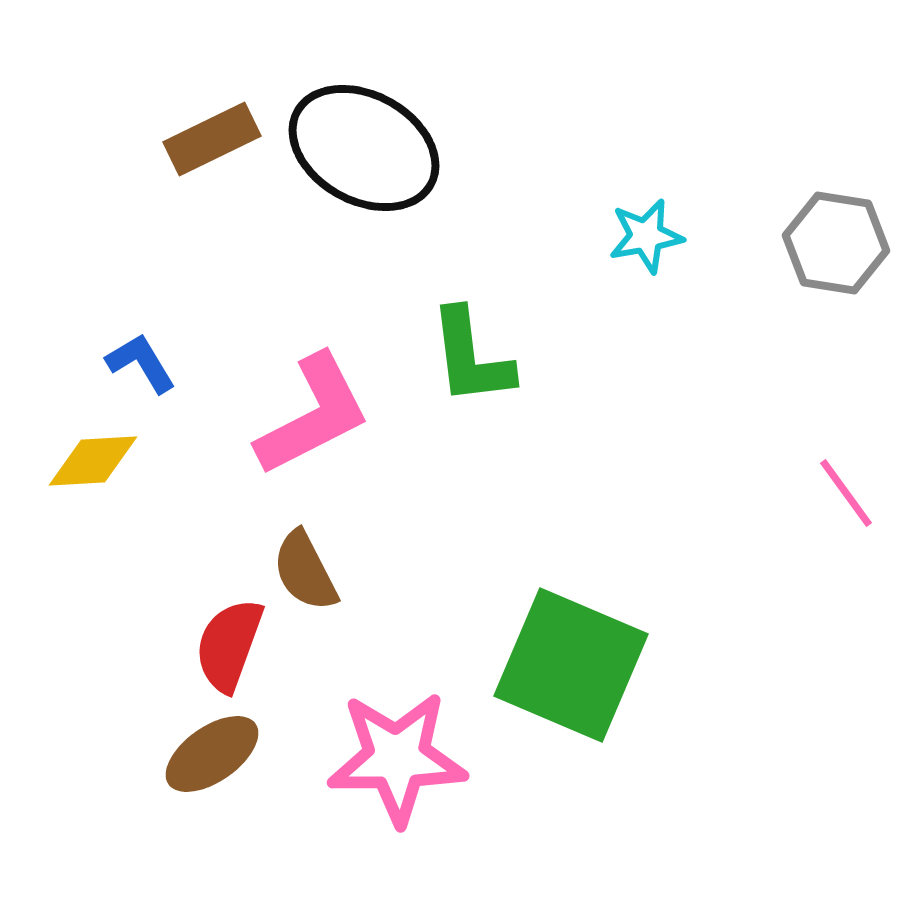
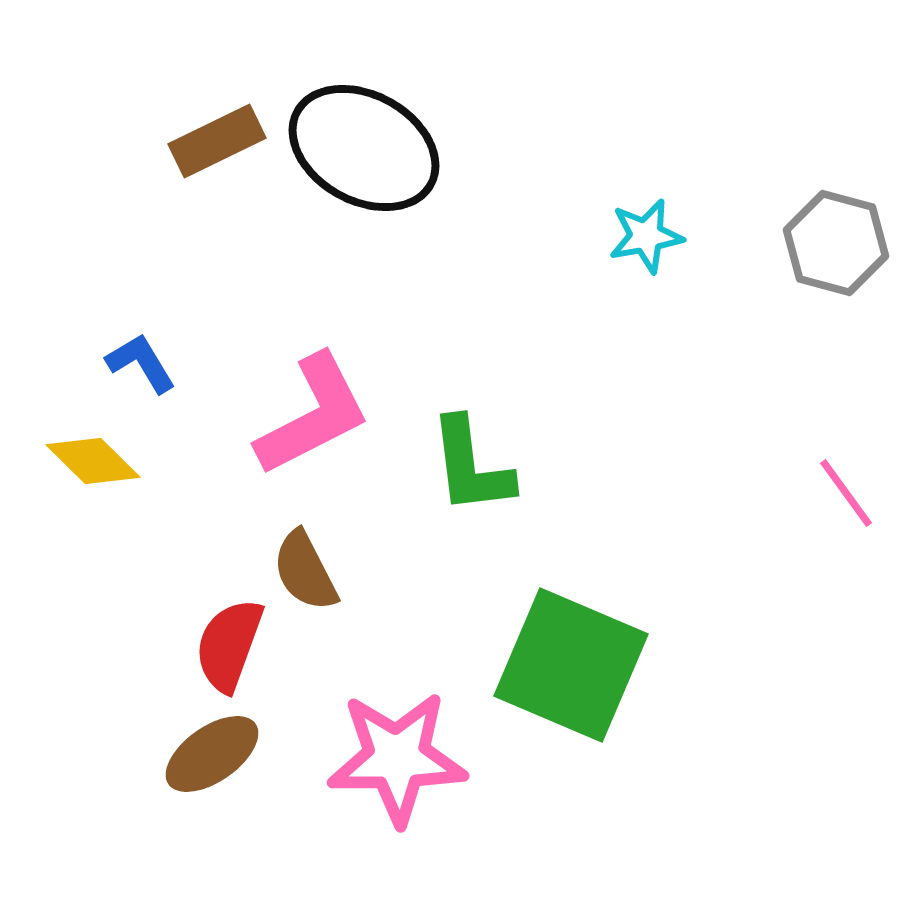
brown rectangle: moved 5 px right, 2 px down
gray hexagon: rotated 6 degrees clockwise
green L-shape: moved 109 px down
yellow diamond: rotated 48 degrees clockwise
